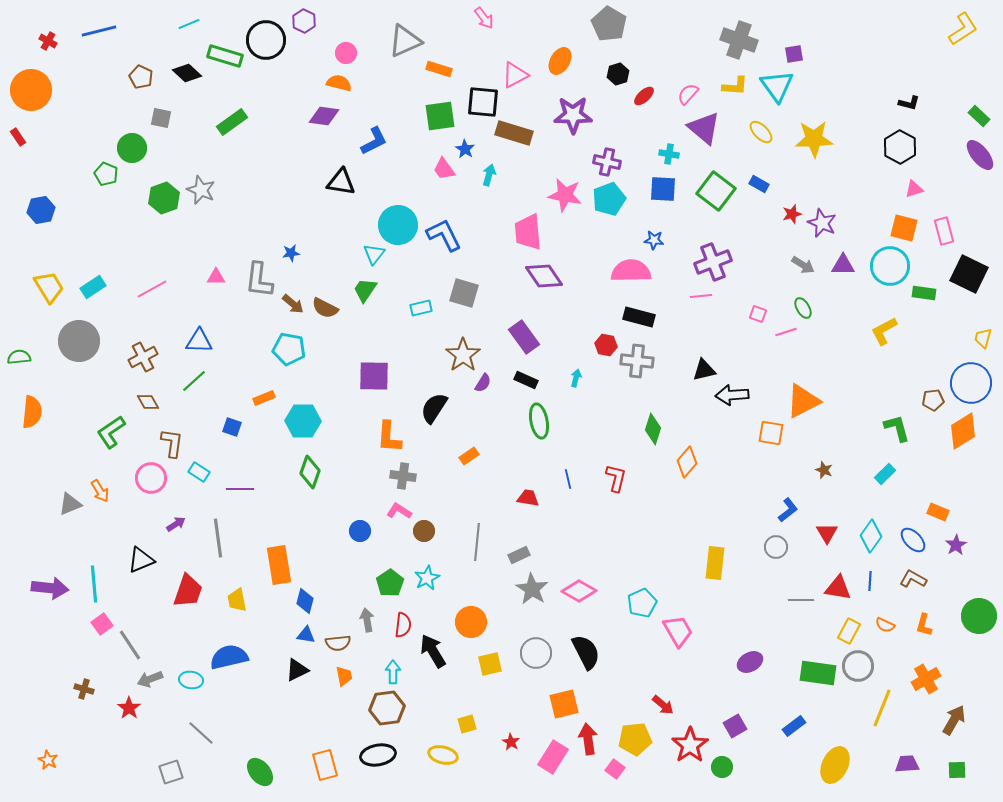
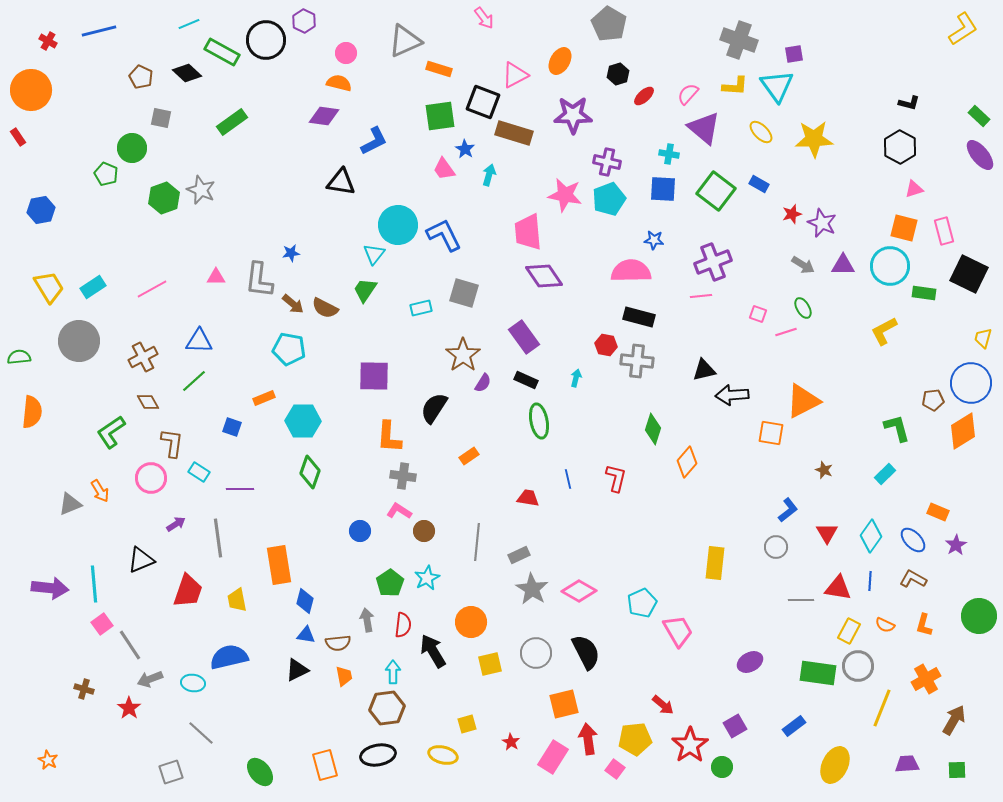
green rectangle at (225, 56): moved 3 px left, 4 px up; rotated 12 degrees clockwise
black square at (483, 102): rotated 16 degrees clockwise
cyan ellipse at (191, 680): moved 2 px right, 3 px down
